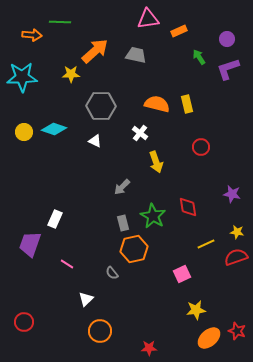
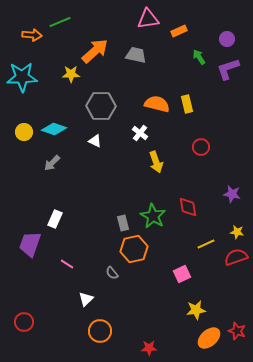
green line at (60, 22): rotated 25 degrees counterclockwise
gray arrow at (122, 187): moved 70 px left, 24 px up
